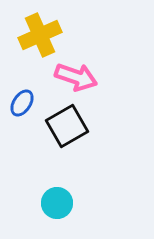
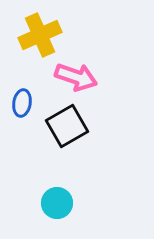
blue ellipse: rotated 24 degrees counterclockwise
